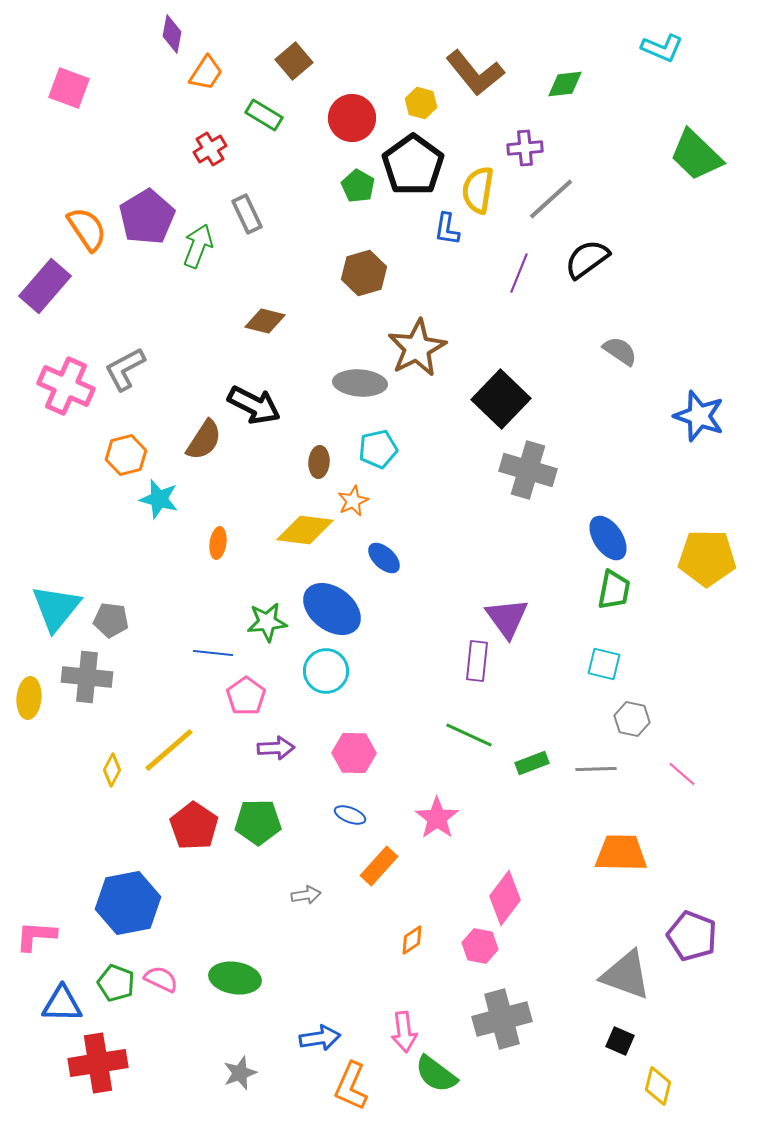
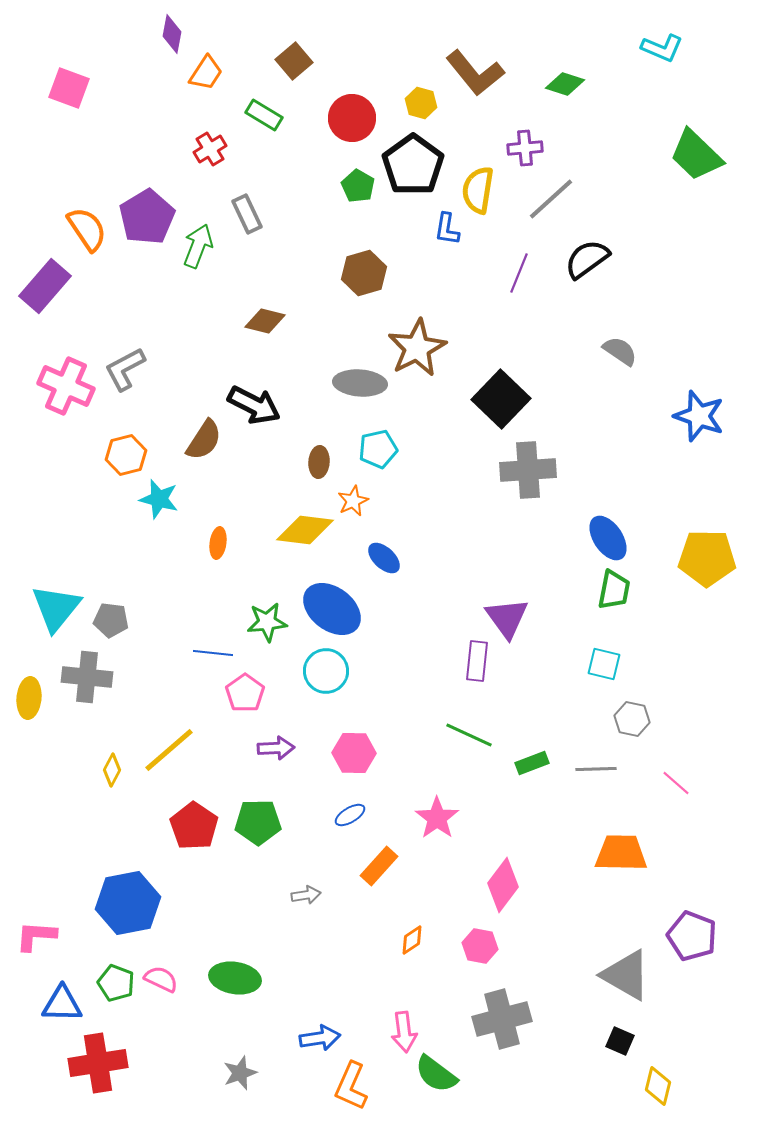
green diamond at (565, 84): rotated 24 degrees clockwise
gray cross at (528, 470): rotated 20 degrees counterclockwise
pink pentagon at (246, 696): moved 1 px left, 3 px up
pink line at (682, 774): moved 6 px left, 9 px down
blue ellipse at (350, 815): rotated 52 degrees counterclockwise
pink diamond at (505, 898): moved 2 px left, 13 px up
gray triangle at (626, 975): rotated 10 degrees clockwise
